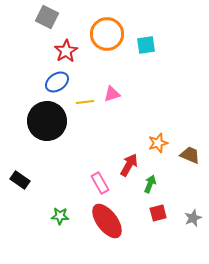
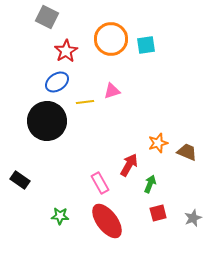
orange circle: moved 4 px right, 5 px down
pink triangle: moved 3 px up
brown trapezoid: moved 3 px left, 3 px up
